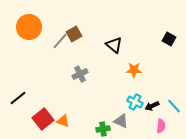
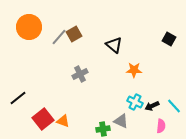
gray line: moved 1 px left, 4 px up
